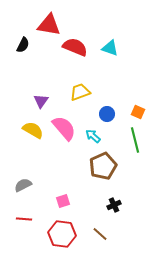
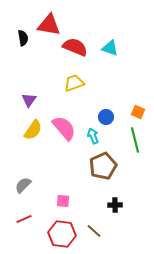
black semicircle: moved 7 px up; rotated 35 degrees counterclockwise
yellow trapezoid: moved 6 px left, 9 px up
purple triangle: moved 12 px left, 1 px up
blue circle: moved 1 px left, 3 px down
yellow semicircle: rotated 95 degrees clockwise
cyan arrow: rotated 28 degrees clockwise
gray semicircle: rotated 18 degrees counterclockwise
pink square: rotated 24 degrees clockwise
black cross: moved 1 px right; rotated 24 degrees clockwise
red line: rotated 28 degrees counterclockwise
brown line: moved 6 px left, 3 px up
